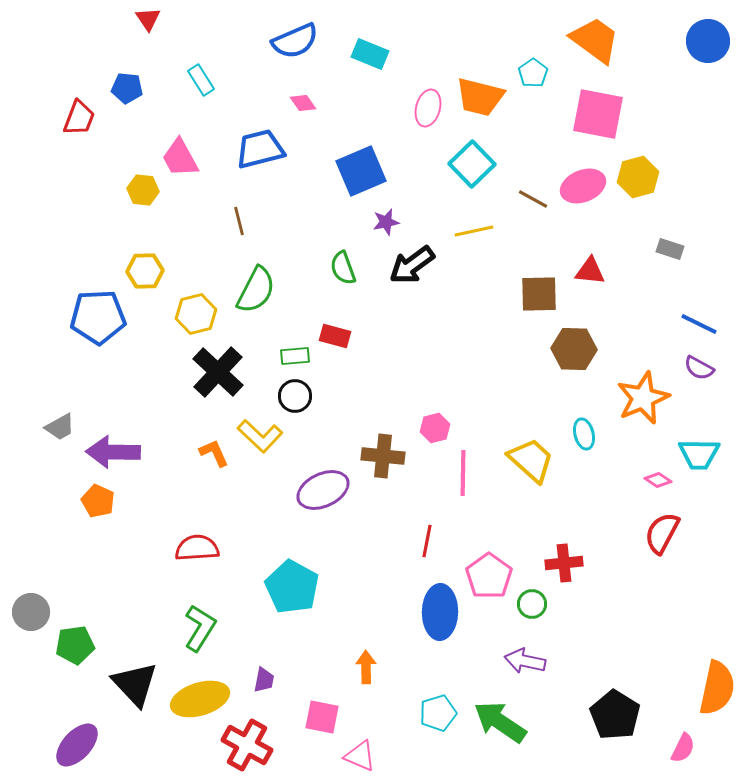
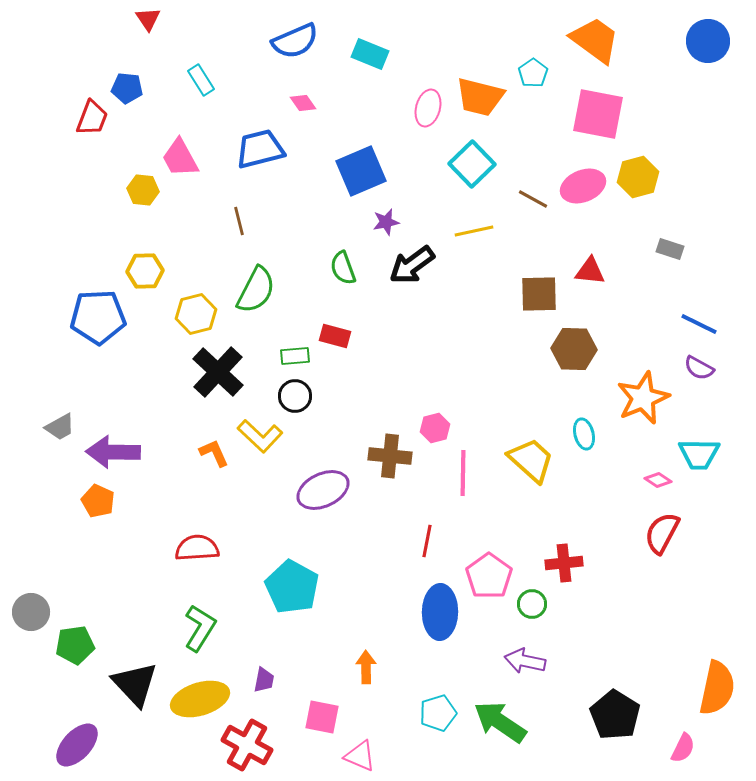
red trapezoid at (79, 118): moved 13 px right
brown cross at (383, 456): moved 7 px right
